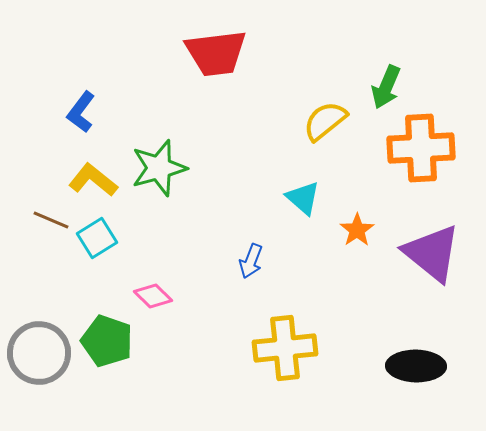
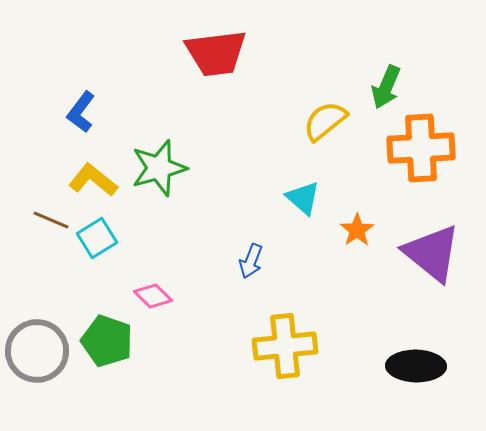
yellow cross: moved 2 px up
gray circle: moved 2 px left, 2 px up
